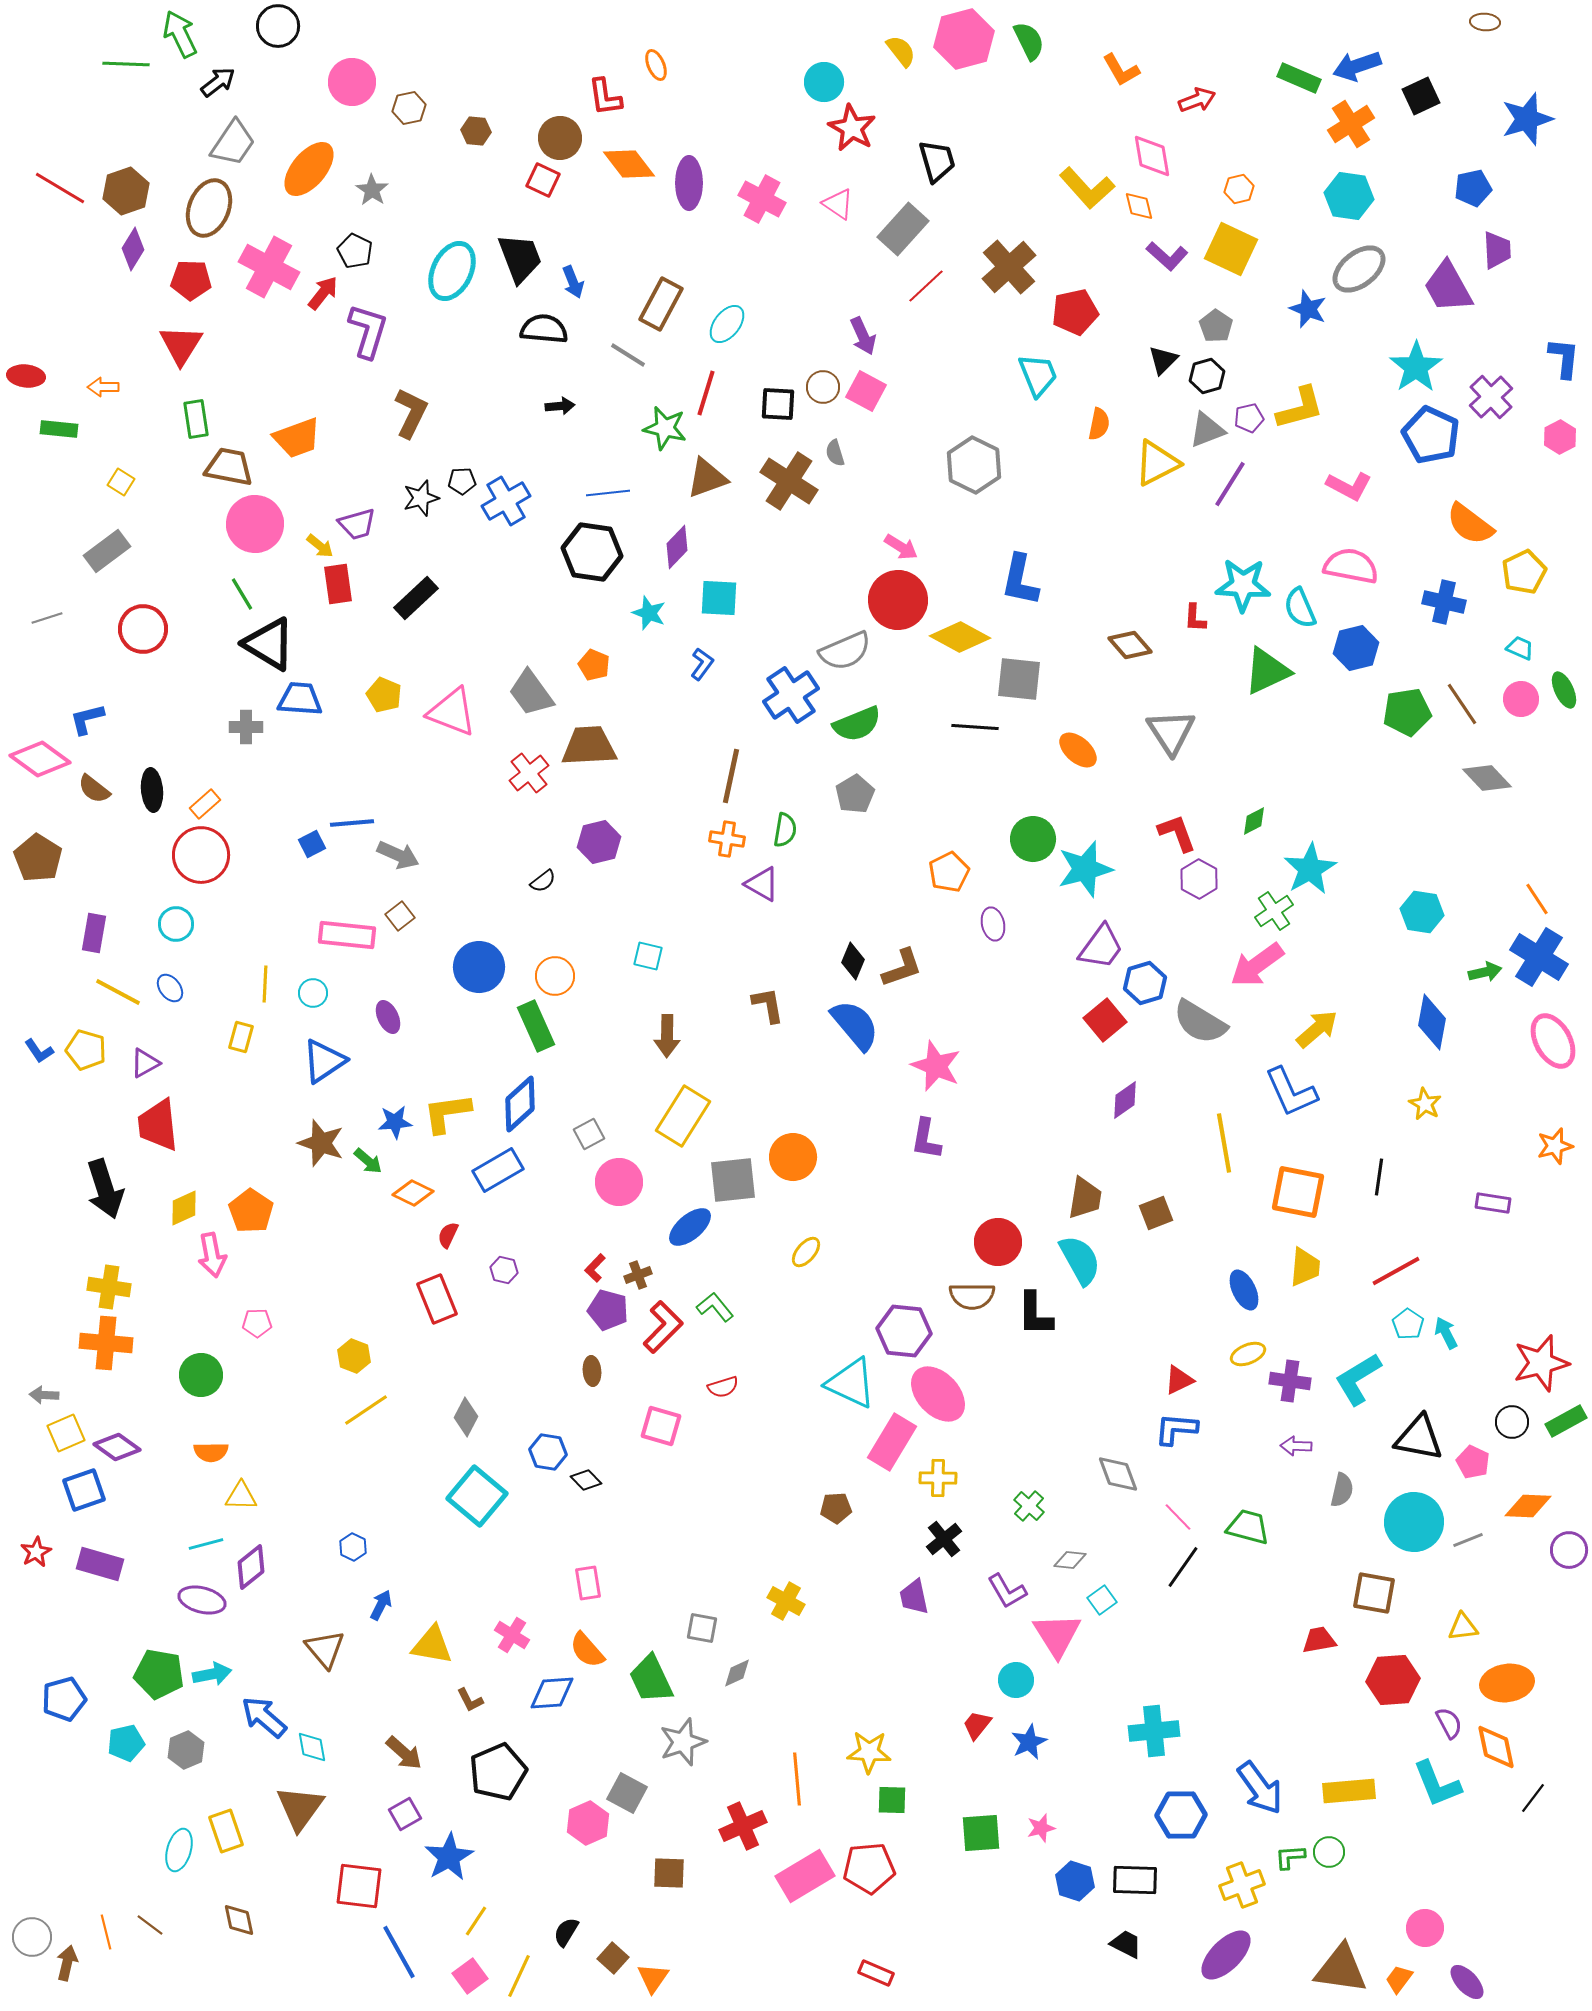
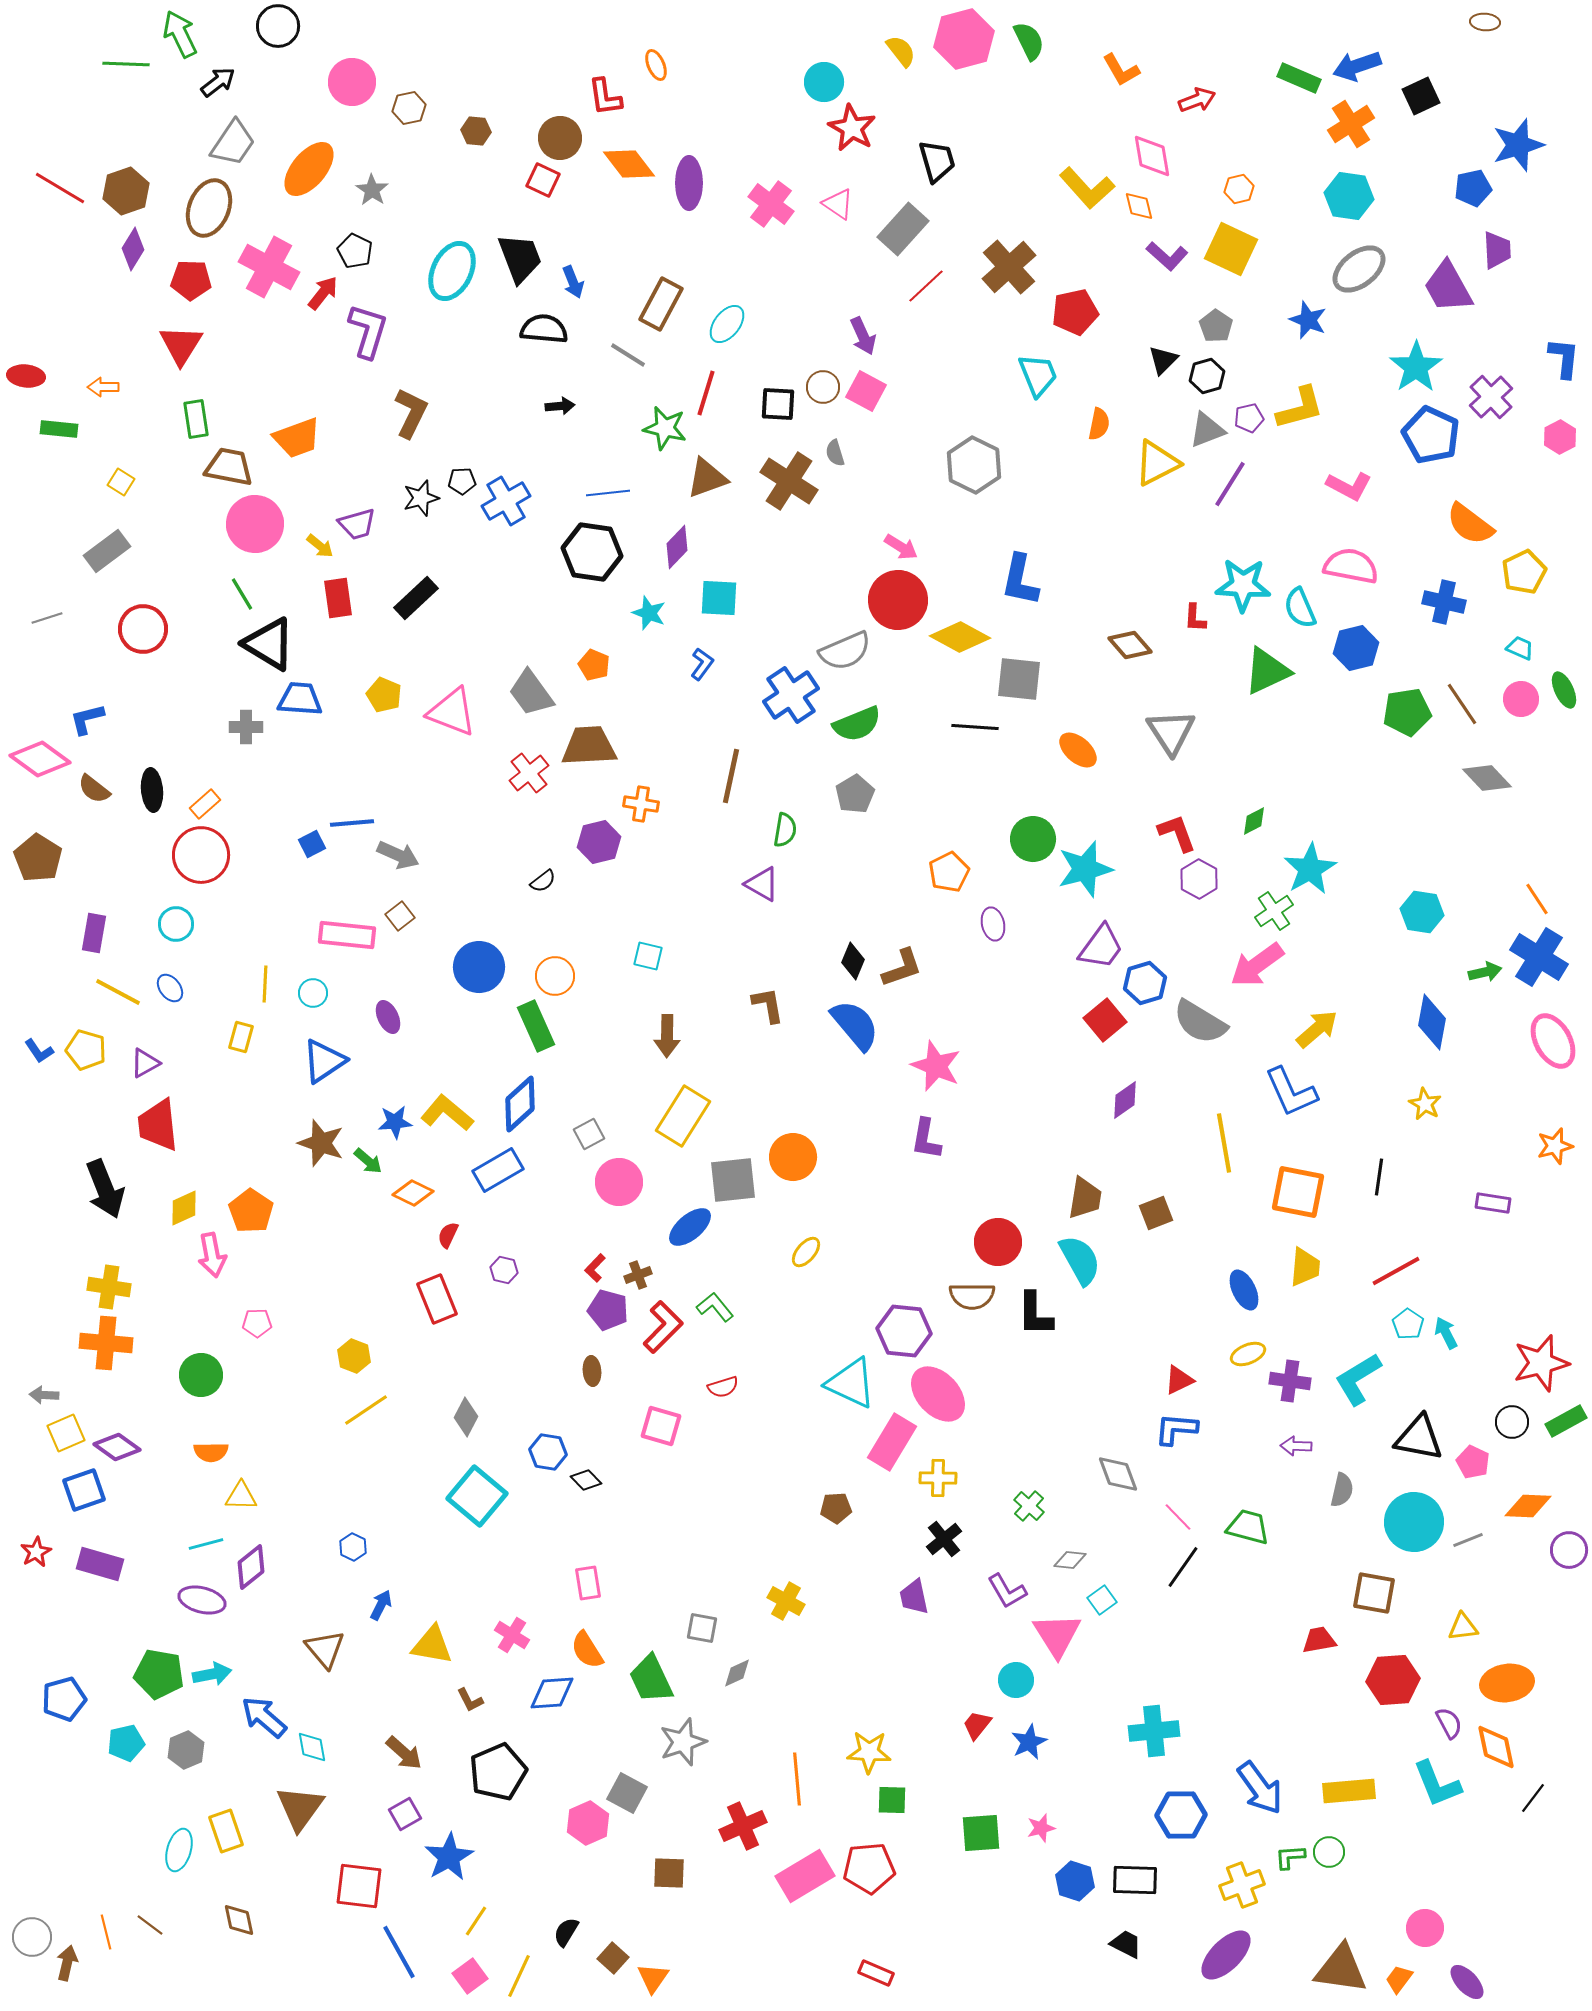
blue star at (1527, 119): moved 9 px left, 26 px down
pink cross at (762, 199): moved 9 px right, 5 px down; rotated 9 degrees clockwise
blue star at (1308, 309): moved 11 px down
red rectangle at (338, 584): moved 14 px down
orange cross at (727, 839): moved 86 px left, 35 px up
yellow L-shape at (447, 1113): rotated 48 degrees clockwise
black arrow at (105, 1189): rotated 4 degrees counterclockwise
orange semicircle at (587, 1650): rotated 9 degrees clockwise
